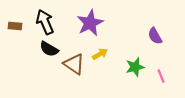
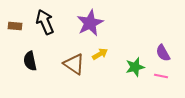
purple semicircle: moved 8 px right, 17 px down
black semicircle: moved 19 px left, 12 px down; rotated 48 degrees clockwise
pink line: rotated 56 degrees counterclockwise
